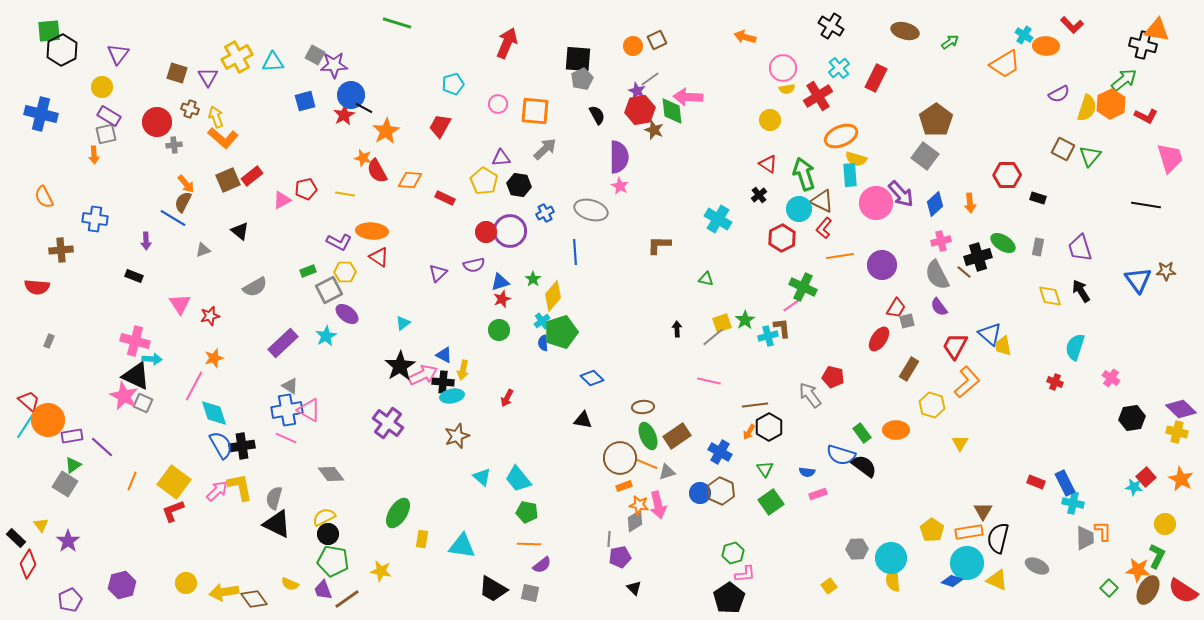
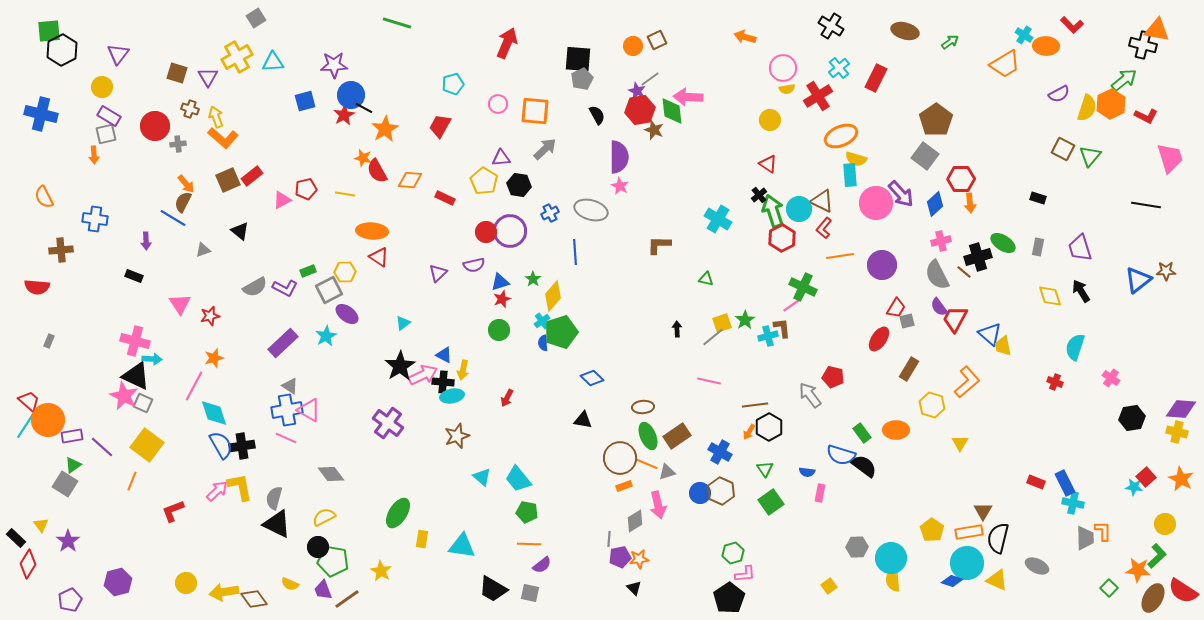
gray square at (315, 55): moved 59 px left, 37 px up; rotated 30 degrees clockwise
red circle at (157, 122): moved 2 px left, 4 px down
orange star at (386, 131): moved 1 px left, 2 px up
gray cross at (174, 145): moved 4 px right, 1 px up
green arrow at (804, 174): moved 31 px left, 37 px down
red hexagon at (1007, 175): moved 46 px left, 4 px down
blue cross at (545, 213): moved 5 px right
purple L-shape at (339, 242): moved 54 px left, 46 px down
blue triangle at (1138, 280): rotated 28 degrees clockwise
red trapezoid at (955, 346): moved 27 px up
purple diamond at (1181, 409): rotated 40 degrees counterclockwise
yellow square at (174, 482): moved 27 px left, 37 px up
pink rectangle at (818, 494): moved 2 px right, 1 px up; rotated 60 degrees counterclockwise
orange star at (639, 505): moved 54 px down; rotated 18 degrees counterclockwise
black circle at (328, 534): moved 10 px left, 13 px down
gray hexagon at (857, 549): moved 2 px up
green L-shape at (1157, 556): rotated 20 degrees clockwise
yellow star at (381, 571): rotated 20 degrees clockwise
purple hexagon at (122, 585): moved 4 px left, 3 px up
brown ellipse at (1148, 590): moved 5 px right, 8 px down
